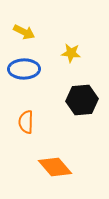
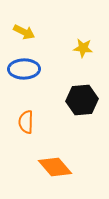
yellow star: moved 12 px right, 5 px up
